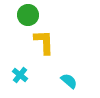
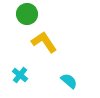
green circle: moved 1 px left, 1 px up
yellow L-shape: rotated 32 degrees counterclockwise
